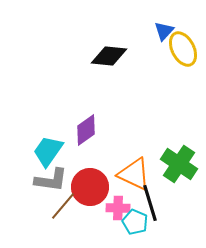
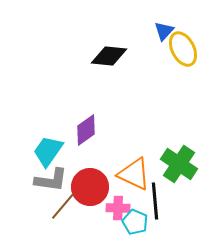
black line: moved 5 px right, 2 px up; rotated 12 degrees clockwise
